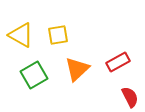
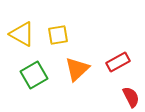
yellow triangle: moved 1 px right, 1 px up
red semicircle: moved 1 px right
